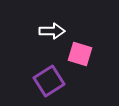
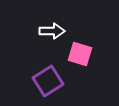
purple square: moved 1 px left
